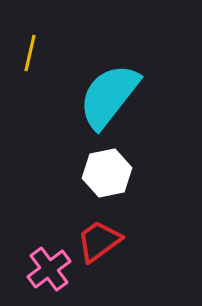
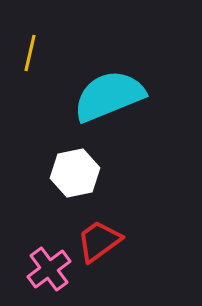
cyan semicircle: rotated 30 degrees clockwise
white hexagon: moved 32 px left
